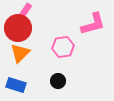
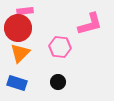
pink rectangle: rotated 49 degrees clockwise
pink L-shape: moved 3 px left
pink hexagon: moved 3 px left; rotated 15 degrees clockwise
black circle: moved 1 px down
blue rectangle: moved 1 px right, 2 px up
